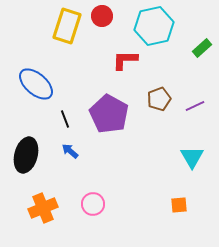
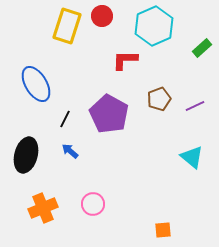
cyan hexagon: rotated 12 degrees counterclockwise
blue ellipse: rotated 18 degrees clockwise
black line: rotated 48 degrees clockwise
cyan triangle: rotated 20 degrees counterclockwise
orange square: moved 16 px left, 25 px down
